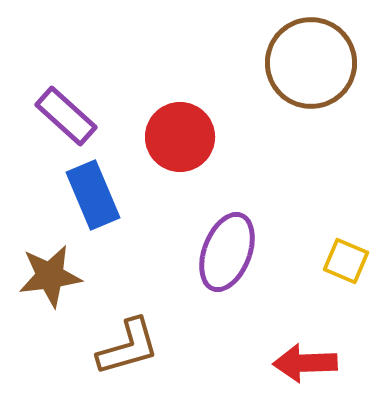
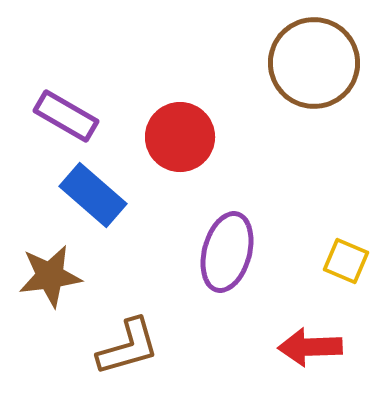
brown circle: moved 3 px right
purple rectangle: rotated 12 degrees counterclockwise
blue rectangle: rotated 26 degrees counterclockwise
purple ellipse: rotated 6 degrees counterclockwise
red arrow: moved 5 px right, 16 px up
